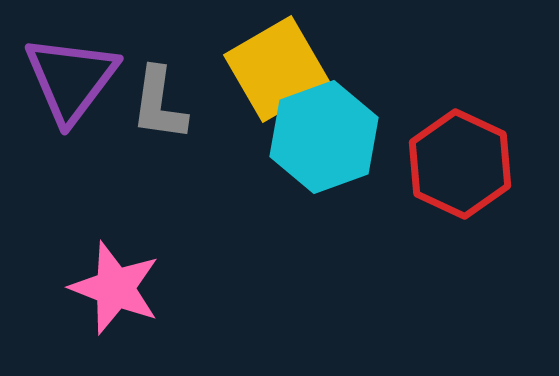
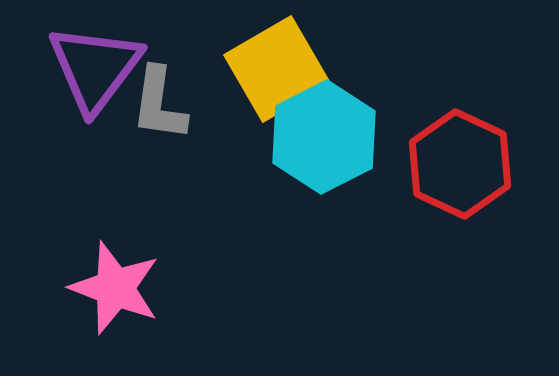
purple triangle: moved 24 px right, 11 px up
cyan hexagon: rotated 7 degrees counterclockwise
